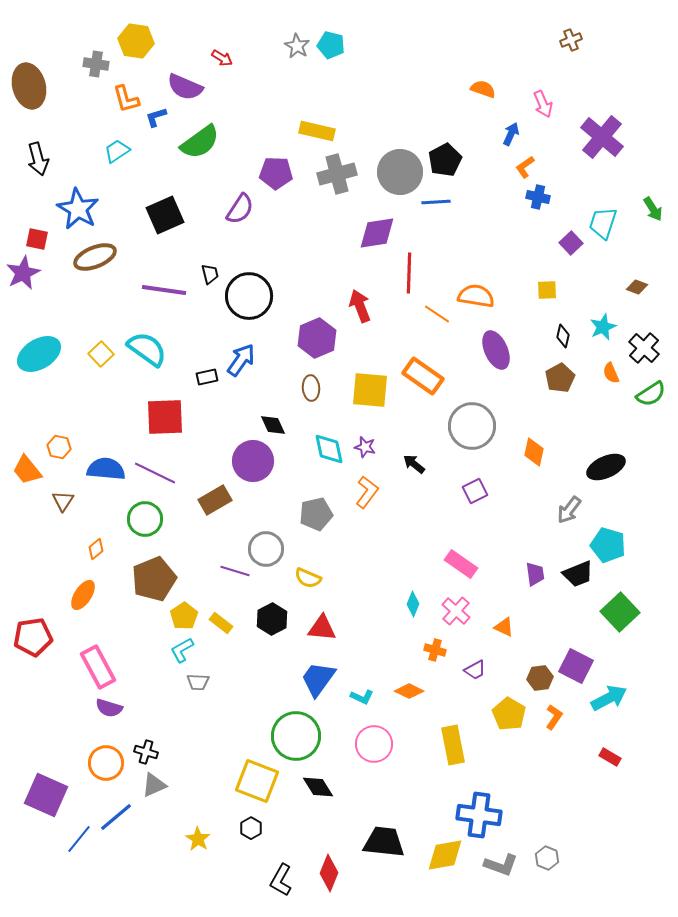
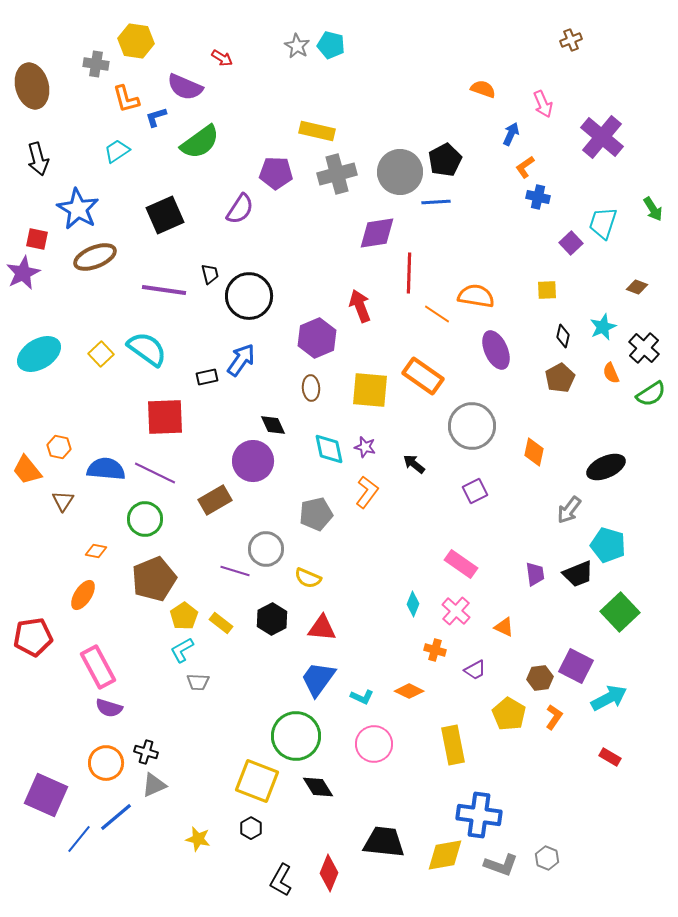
brown ellipse at (29, 86): moved 3 px right
orange diamond at (96, 549): moved 2 px down; rotated 50 degrees clockwise
yellow star at (198, 839): rotated 20 degrees counterclockwise
